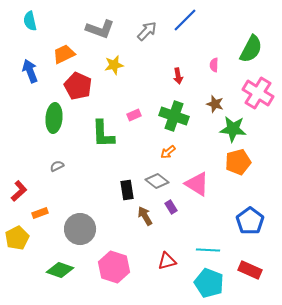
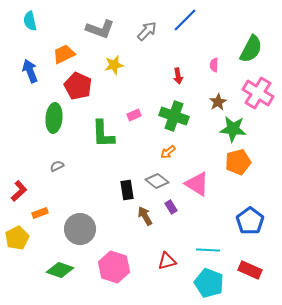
brown star: moved 3 px right, 2 px up; rotated 24 degrees clockwise
